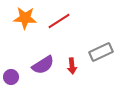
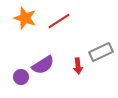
orange star: rotated 15 degrees clockwise
red arrow: moved 6 px right
purple circle: moved 10 px right
